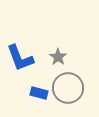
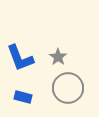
blue rectangle: moved 16 px left, 4 px down
